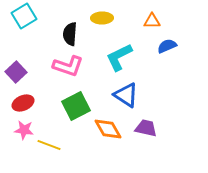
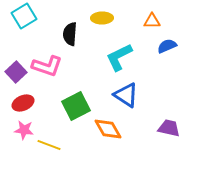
pink L-shape: moved 21 px left
purple trapezoid: moved 23 px right
